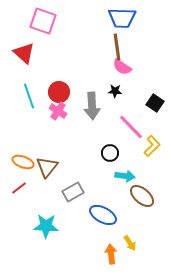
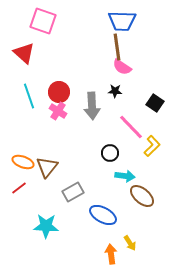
blue trapezoid: moved 3 px down
